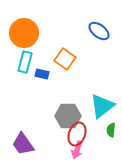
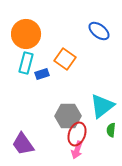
orange circle: moved 2 px right, 1 px down
cyan rectangle: moved 1 px right, 1 px down
blue rectangle: rotated 32 degrees counterclockwise
